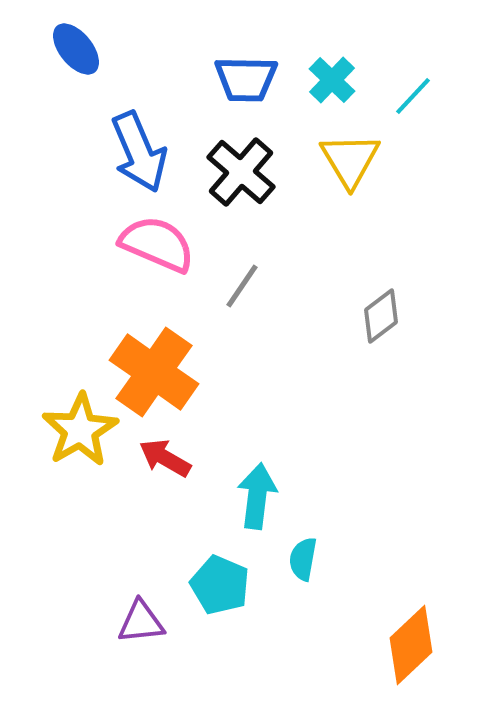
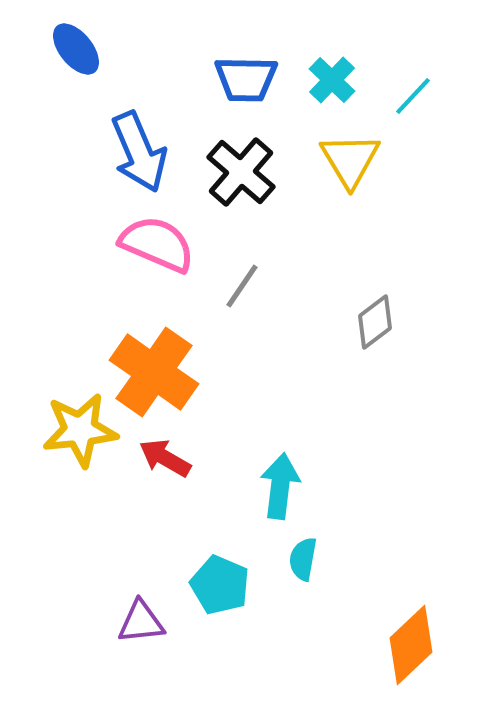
gray diamond: moved 6 px left, 6 px down
yellow star: rotated 24 degrees clockwise
cyan arrow: moved 23 px right, 10 px up
